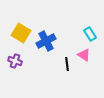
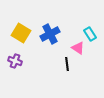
blue cross: moved 4 px right, 7 px up
pink triangle: moved 6 px left, 7 px up
